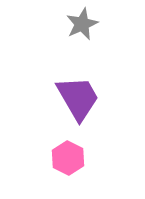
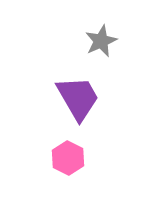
gray star: moved 19 px right, 17 px down
